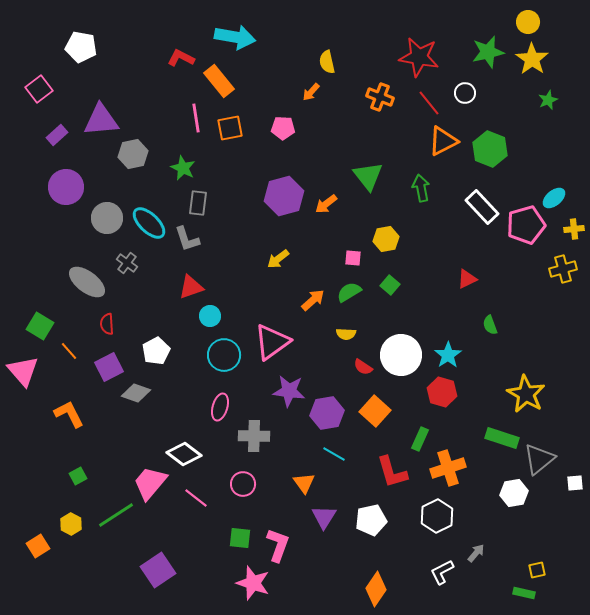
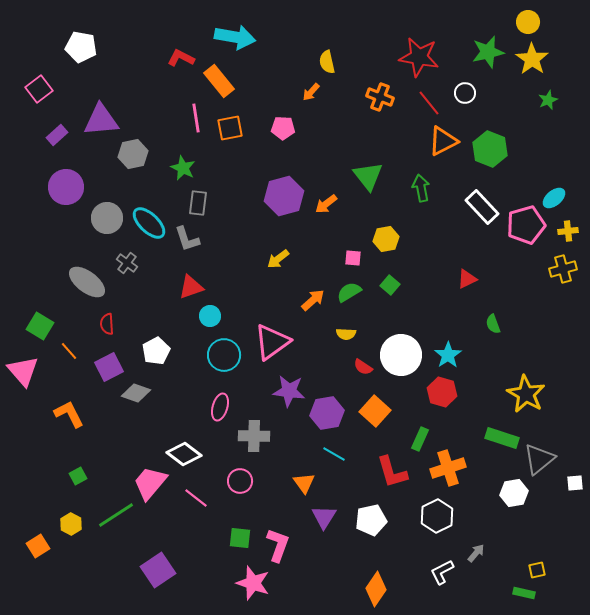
yellow cross at (574, 229): moved 6 px left, 2 px down
green semicircle at (490, 325): moved 3 px right, 1 px up
pink circle at (243, 484): moved 3 px left, 3 px up
